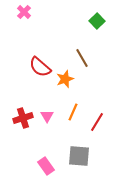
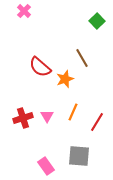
pink cross: moved 1 px up
